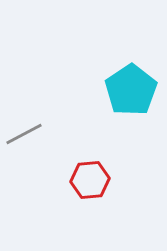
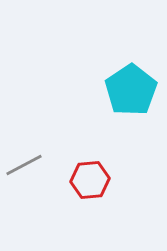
gray line: moved 31 px down
